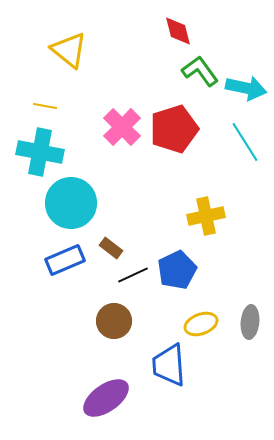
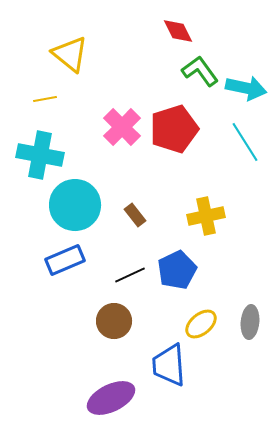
red diamond: rotated 12 degrees counterclockwise
yellow triangle: moved 1 px right, 4 px down
yellow line: moved 7 px up; rotated 20 degrees counterclockwise
cyan cross: moved 3 px down
cyan circle: moved 4 px right, 2 px down
brown rectangle: moved 24 px right, 33 px up; rotated 15 degrees clockwise
black line: moved 3 px left
yellow ellipse: rotated 20 degrees counterclockwise
purple ellipse: moved 5 px right; rotated 9 degrees clockwise
